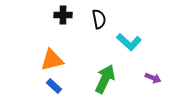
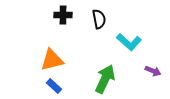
purple arrow: moved 7 px up
